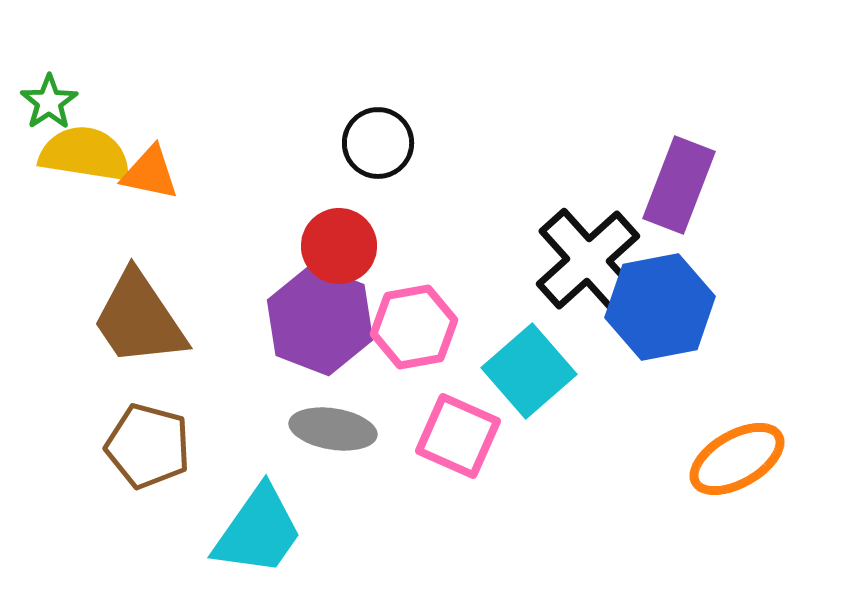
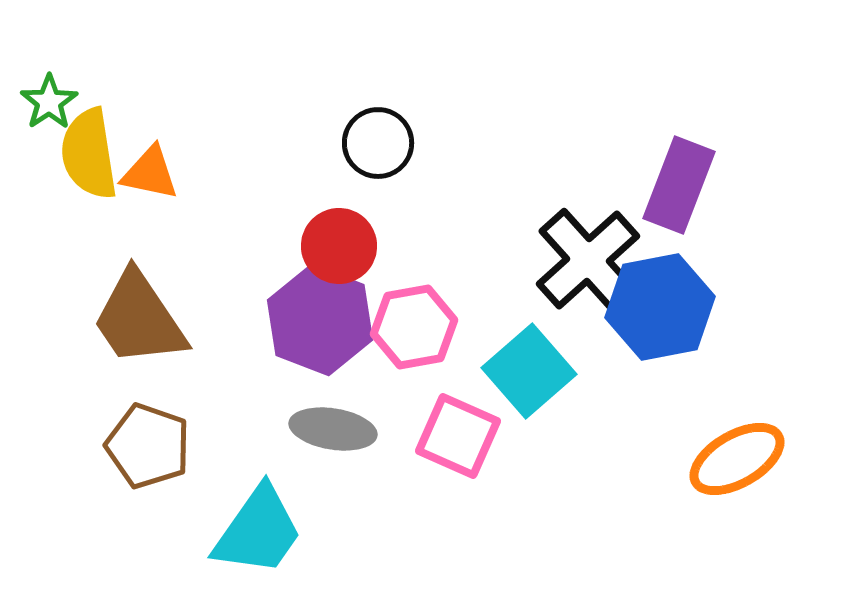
yellow semicircle: moved 4 px right; rotated 108 degrees counterclockwise
brown pentagon: rotated 4 degrees clockwise
